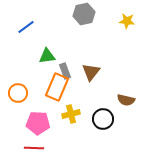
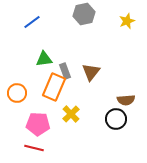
yellow star: rotated 28 degrees counterclockwise
blue line: moved 6 px right, 5 px up
green triangle: moved 3 px left, 3 px down
orange rectangle: moved 3 px left
orange circle: moved 1 px left
brown semicircle: rotated 18 degrees counterclockwise
yellow cross: rotated 30 degrees counterclockwise
black circle: moved 13 px right
pink pentagon: moved 1 px down
red line: rotated 12 degrees clockwise
